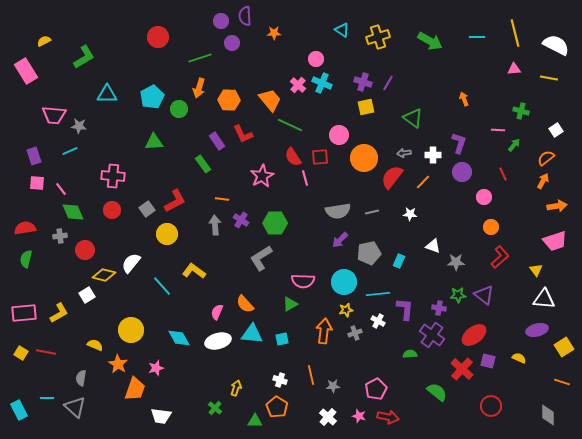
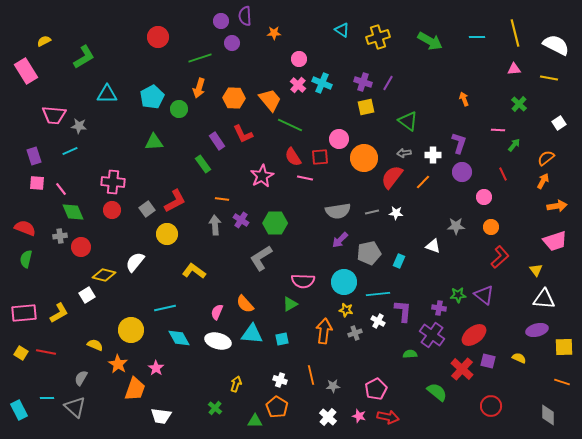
pink circle at (316, 59): moved 17 px left
orange hexagon at (229, 100): moved 5 px right, 2 px up
green cross at (521, 111): moved 2 px left, 7 px up; rotated 28 degrees clockwise
green triangle at (413, 118): moved 5 px left, 3 px down
white square at (556, 130): moved 3 px right, 7 px up
pink circle at (339, 135): moved 4 px down
pink cross at (113, 176): moved 6 px down
pink line at (305, 178): rotated 63 degrees counterclockwise
white star at (410, 214): moved 14 px left, 1 px up
red semicircle at (25, 228): rotated 30 degrees clockwise
red circle at (85, 250): moved 4 px left, 3 px up
gray star at (456, 262): moved 36 px up
white semicircle at (131, 263): moved 4 px right, 1 px up
cyan line at (162, 286): moved 3 px right, 22 px down; rotated 60 degrees counterclockwise
purple L-shape at (405, 309): moved 2 px left, 2 px down
yellow star at (346, 310): rotated 24 degrees clockwise
white ellipse at (218, 341): rotated 30 degrees clockwise
yellow square at (564, 347): rotated 30 degrees clockwise
pink star at (156, 368): rotated 21 degrees counterclockwise
gray semicircle at (81, 378): rotated 21 degrees clockwise
yellow arrow at (236, 388): moved 4 px up
